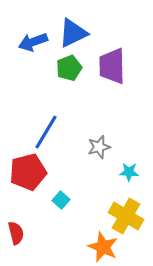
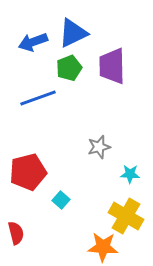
blue line: moved 8 px left, 34 px up; rotated 39 degrees clockwise
cyan star: moved 1 px right, 2 px down
orange star: rotated 20 degrees counterclockwise
